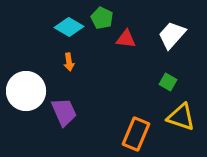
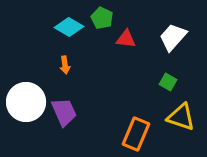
white trapezoid: moved 1 px right, 2 px down
orange arrow: moved 4 px left, 3 px down
white circle: moved 11 px down
